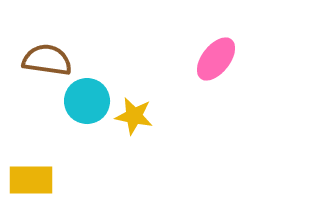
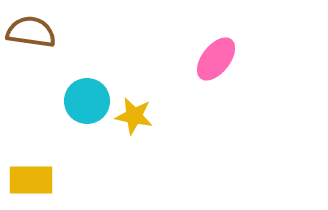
brown semicircle: moved 16 px left, 28 px up
